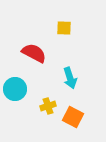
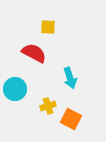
yellow square: moved 16 px left, 1 px up
orange square: moved 2 px left, 2 px down
